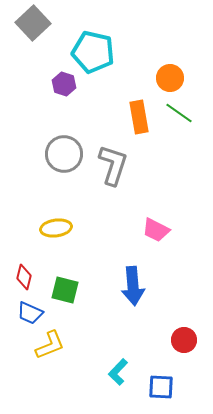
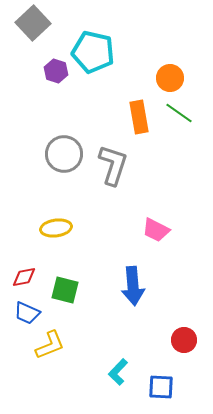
purple hexagon: moved 8 px left, 13 px up
red diamond: rotated 65 degrees clockwise
blue trapezoid: moved 3 px left
